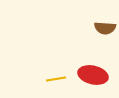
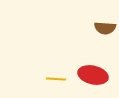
yellow line: rotated 12 degrees clockwise
